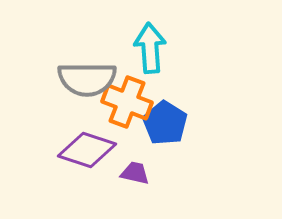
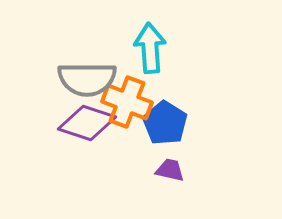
purple diamond: moved 27 px up
purple trapezoid: moved 35 px right, 3 px up
